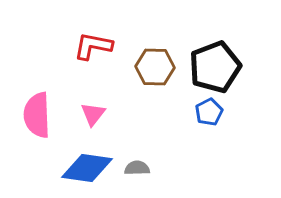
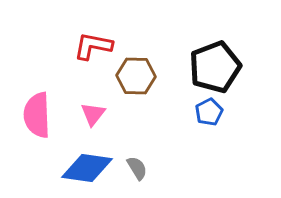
brown hexagon: moved 19 px left, 9 px down
gray semicircle: rotated 60 degrees clockwise
